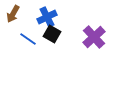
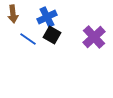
brown arrow: rotated 36 degrees counterclockwise
black square: moved 1 px down
